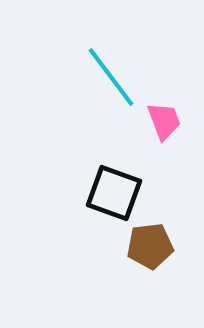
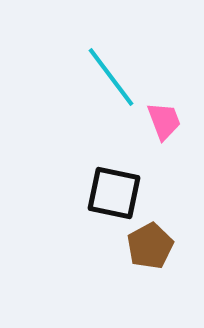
black square: rotated 8 degrees counterclockwise
brown pentagon: rotated 21 degrees counterclockwise
